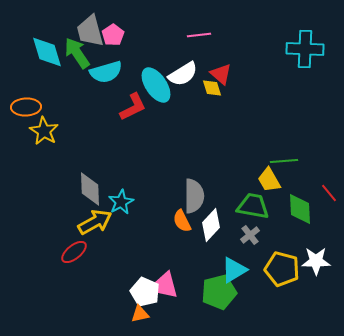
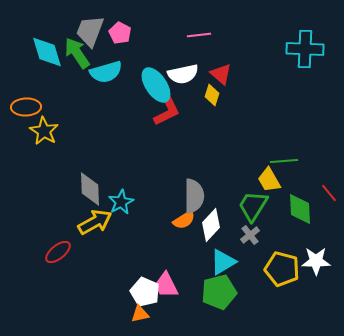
gray trapezoid: rotated 36 degrees clockwise
pink pentagon: moved 7 px right, 2 px up; rotated 10 degrees counterclockwise
white semicircle: rotated 20 degrees clockwise
yellow diamond: moved 7 px down; rotated 35 degrees clockwise
red L-shape: moved 34 px right, 5 px down
green trapezoid: rotated 68 degrees counterclockwise
orange semicircle: moved 2 px right, 1 px up; rotated 95 degrees counterclockwise
red ellipse: moved 16 px left
cyan triangle: moved 11 px left, 8 px up
pink trapezoid: rotated 12 degrees counterclockwise
